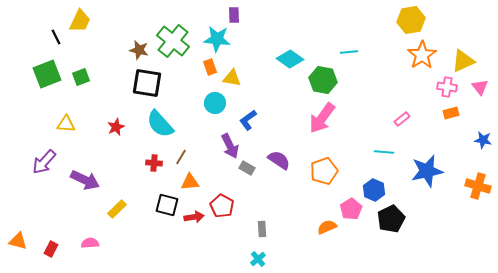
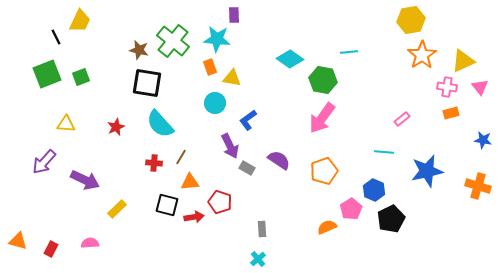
red pentagon at (222, 206): moved 2 px left, 4 px up; rotated 10 degrees counterclockwise
